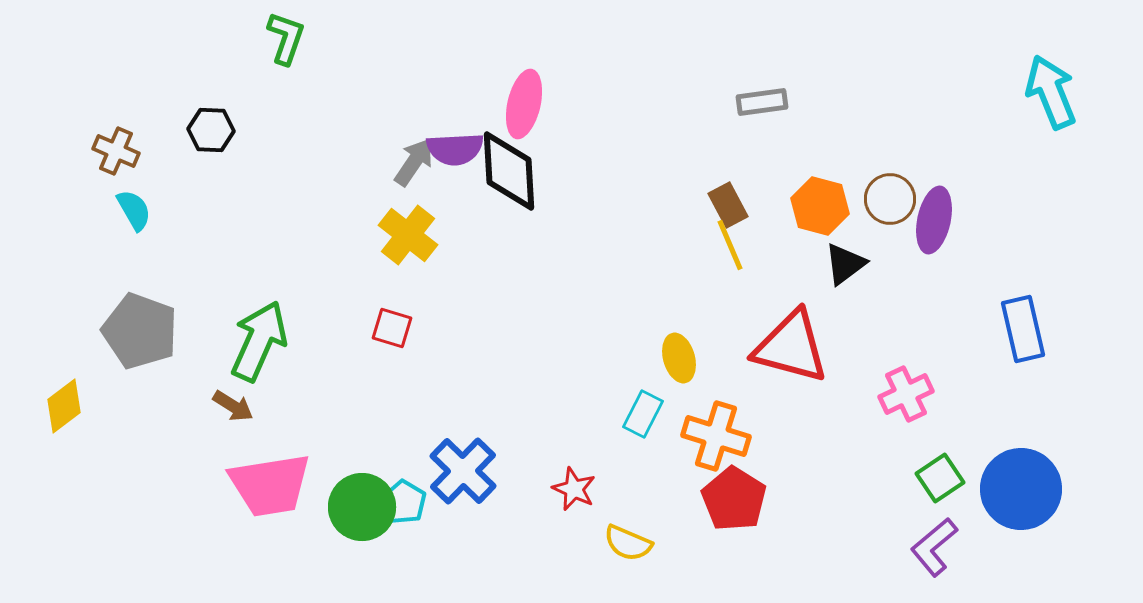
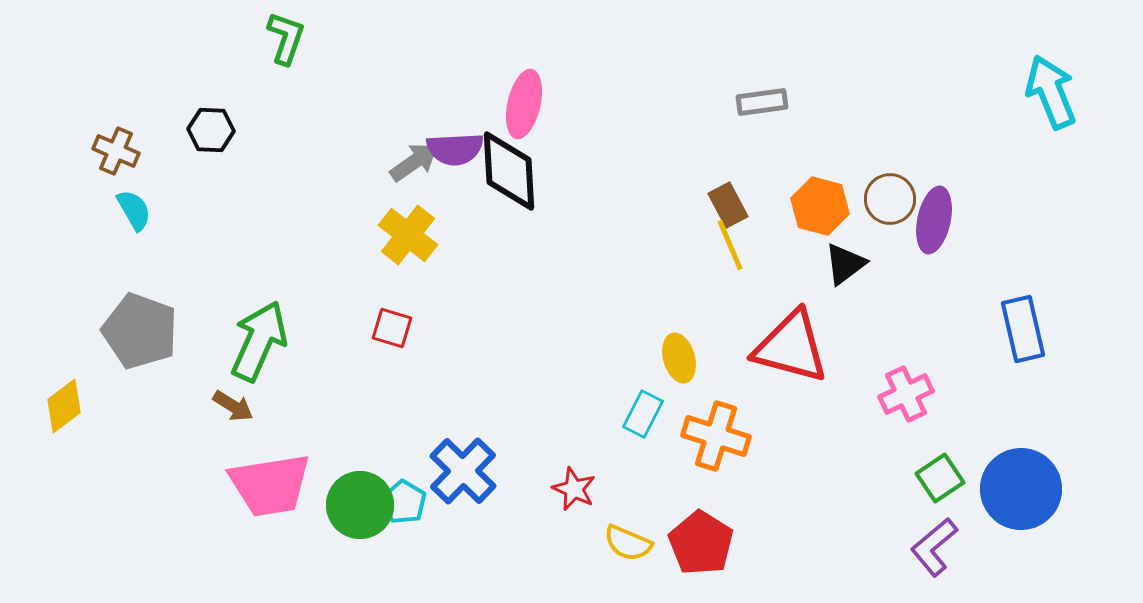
gray arrow: rotated 21 degrees clockwise
red pentagon: moved 33 px left, 44 px down
green circle: moved 2 px left, 2 px up
